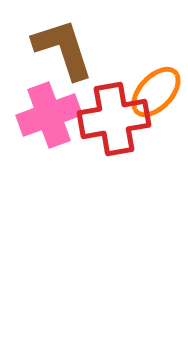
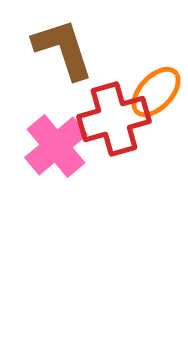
pink cross: moved 7 px right, 31 px down; rotated 20 degrees counterclockwise
red cross: rotated 6 degrees counterclockwise
